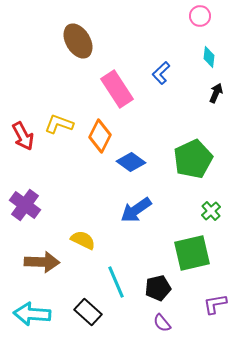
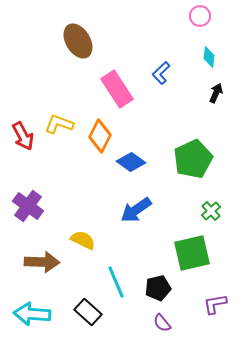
purple cross: moved 3 px right, 1 px down
